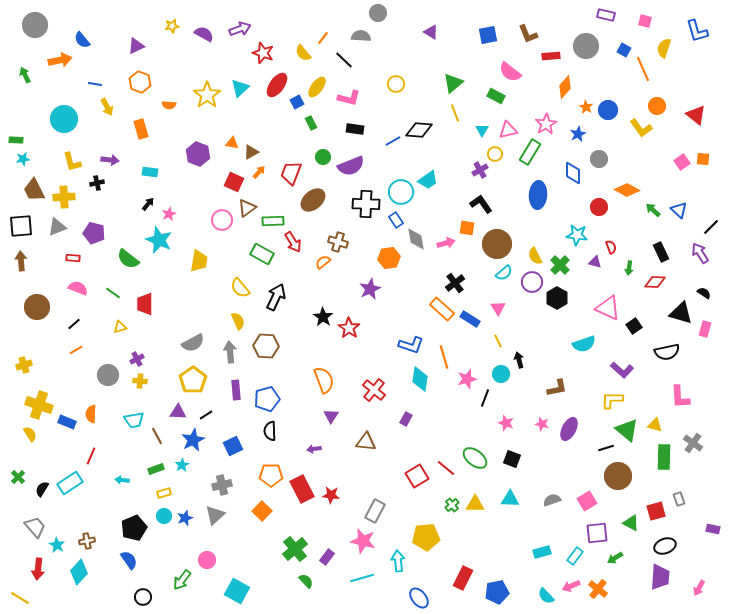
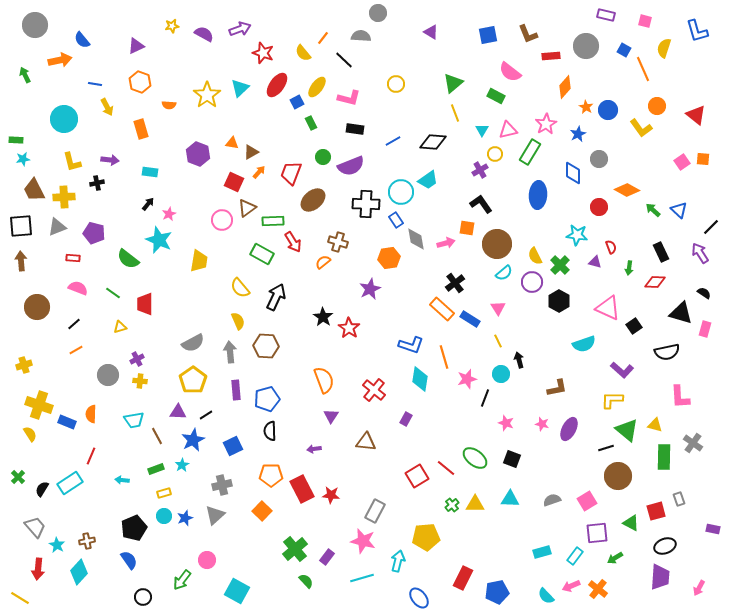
black diamond at (419, 130): moved 14 px right, 12 px down
black hexagon at (557, 298): moved 2 px right, 3 px down
cyan arrow at (398, 561): rotated 20 degrees clockwise
